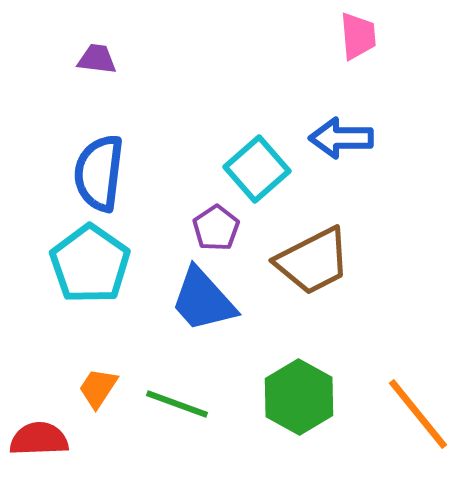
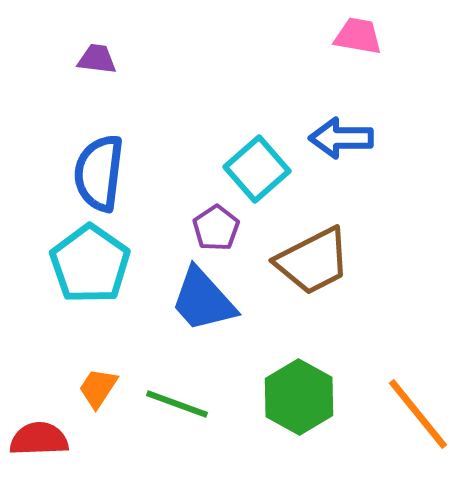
pink trapezoid: rotated 75 degrees counterclockwise
